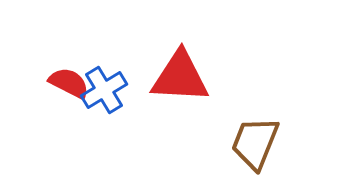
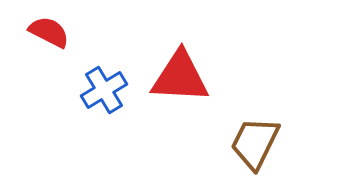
red semicircle: moved 20 px left, 51 px up
brown trapezoid: rotated 4 degrees clockwise
